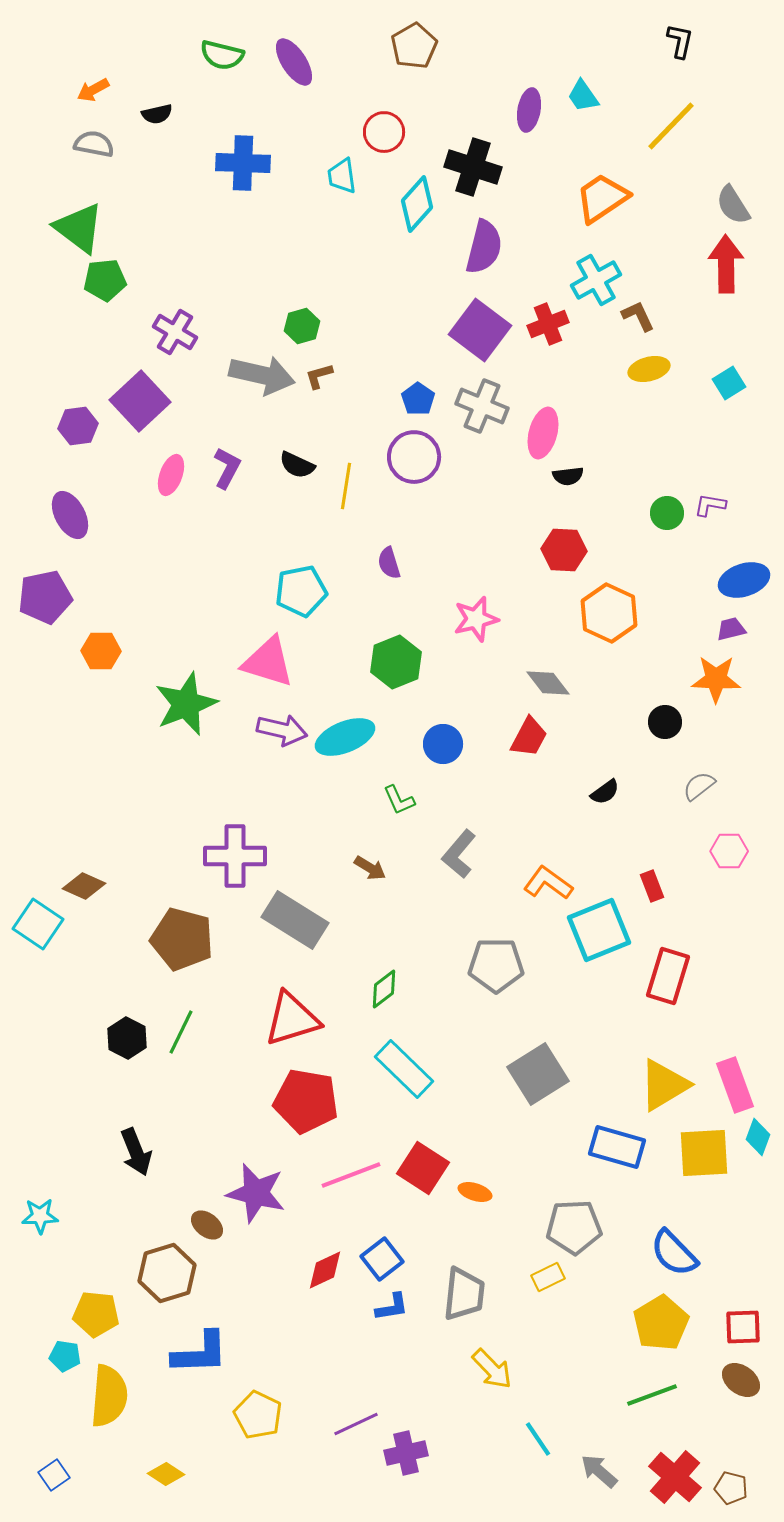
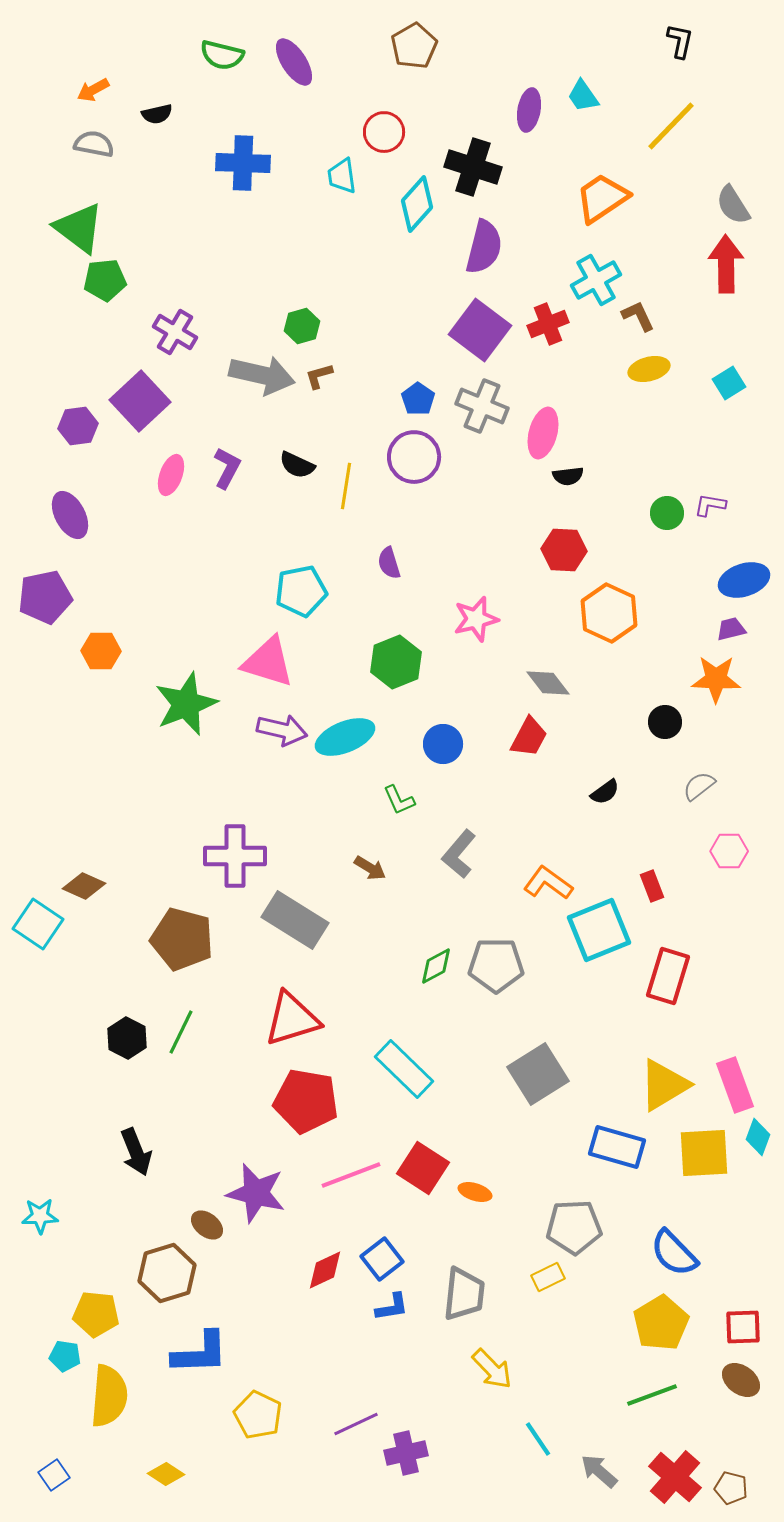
green diamond at (384, 989): moved 52 px right, 23 px up; rotated 9 degrees clockwise
